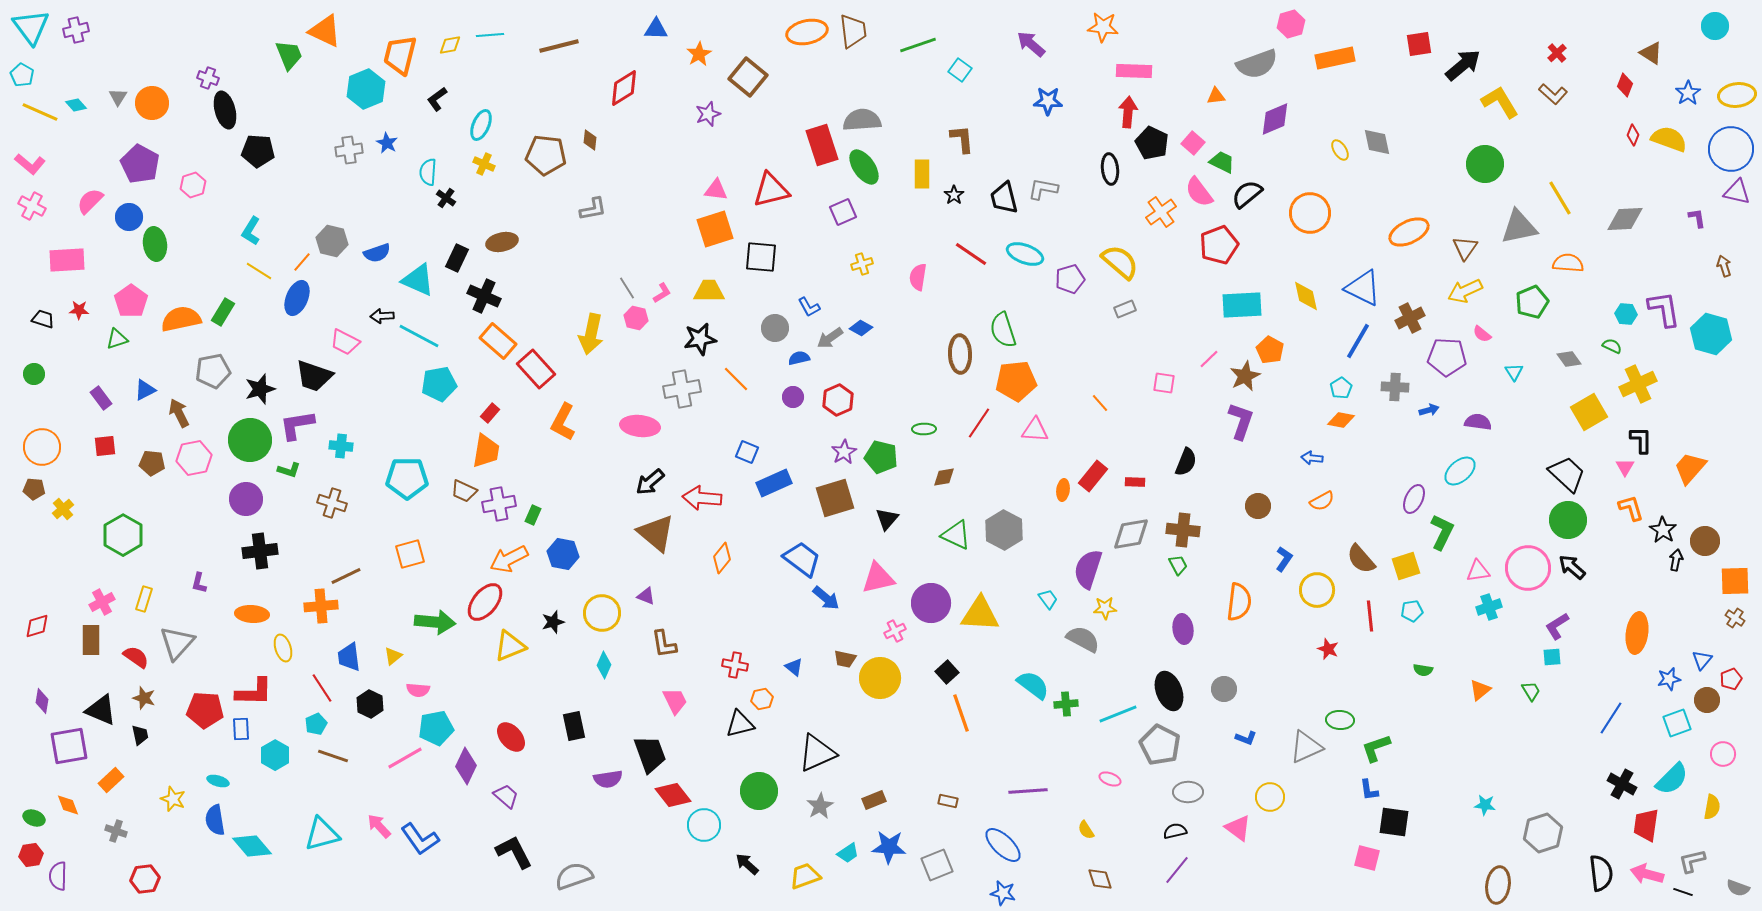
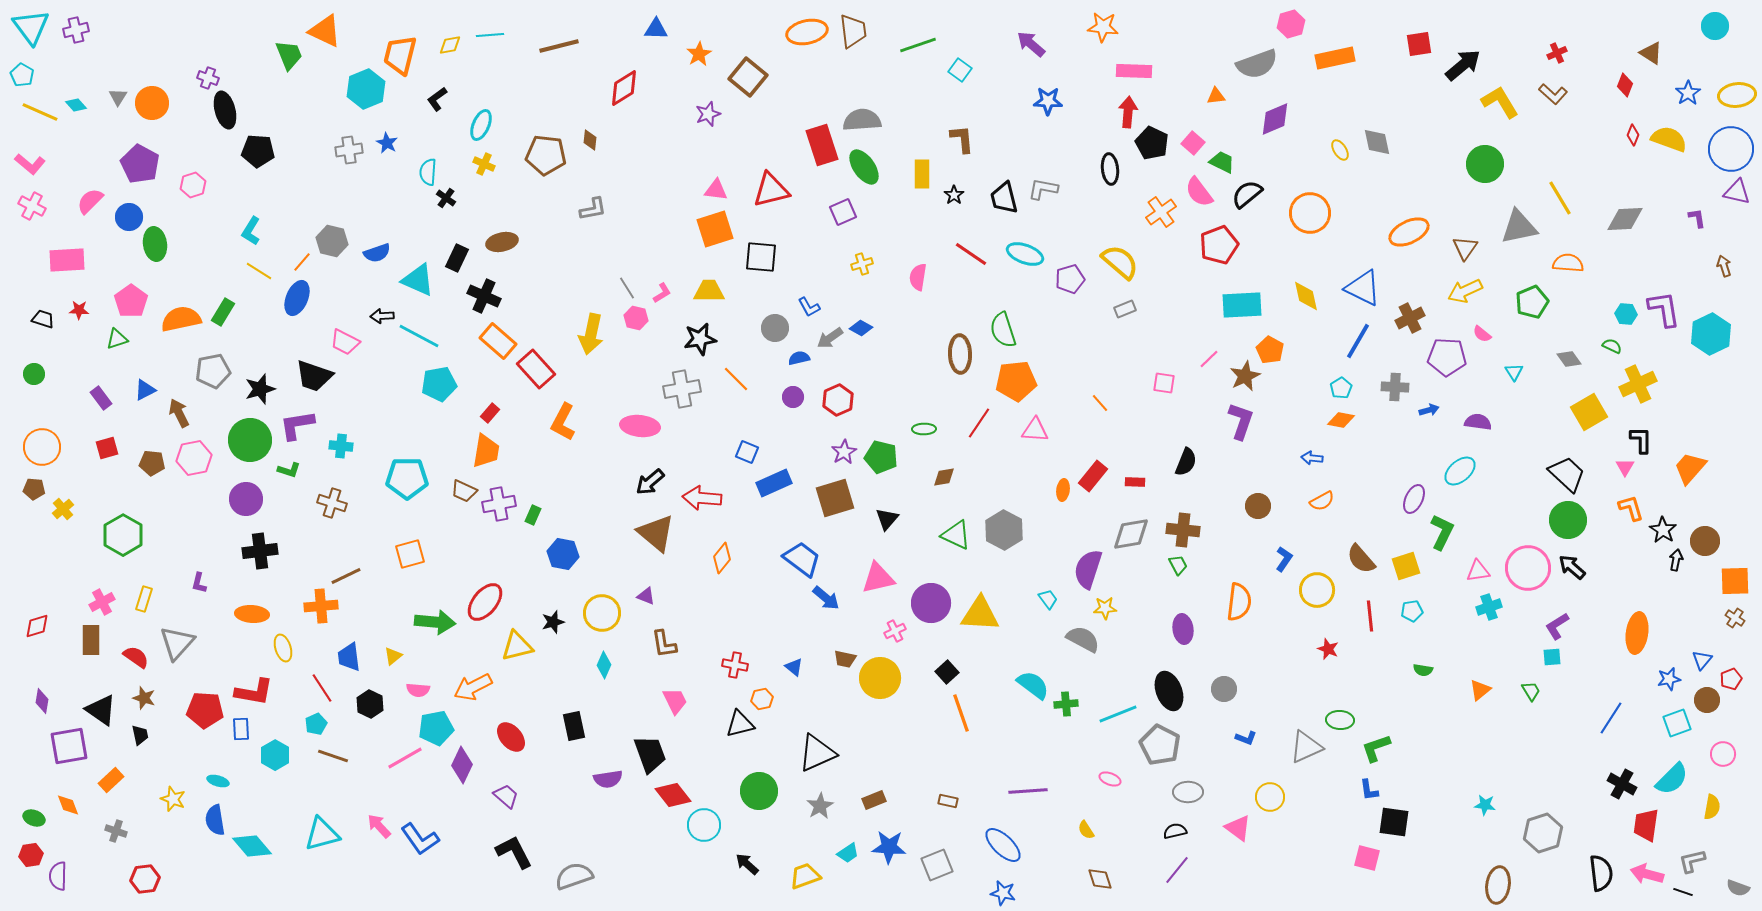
red cross at (1557, 53): rotated 18 degrees clockwise
cyan hexagon at (1711, 334): rotated 18 degrees clockwise
red square at (105, 446): moved 2 px right, 2 px down; rotated 10 degrees counterclockwise
orange arrow at (509, 559): moved 36 px left, 128 px down
yellow triangle at (510, 646): moved 7 px right; rotated 8 degrees clockwise
red L-shape at (254, 692): rotated 9 degrees clockwise
black triangle at (101, 710): rotated 12 degrees clockwise
purple diamond at (466, 766): moved 4 px left, 1 px up
